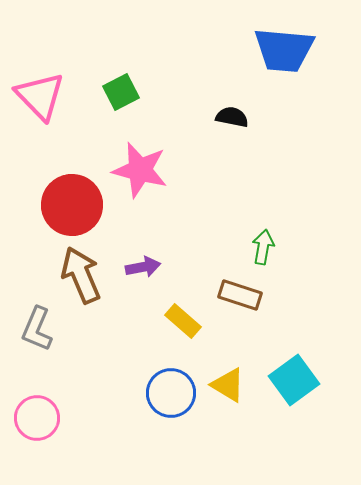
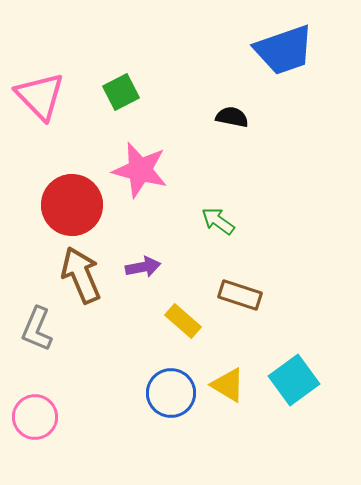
blue trapezoid: rotated 24 degrees counterclockwise
green arrow: moved 45 px left, 26 px up; rotated 64 degrees counterclockwise
pink circle: moved 2 px left, 1 px up
